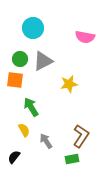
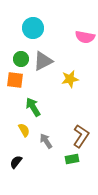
green circle: moved 1 px right
yellow star: moved 1 px right, 5 px up
green arrow: moved 2 px right
black semicircle: moved 2 px right, 5 px down
